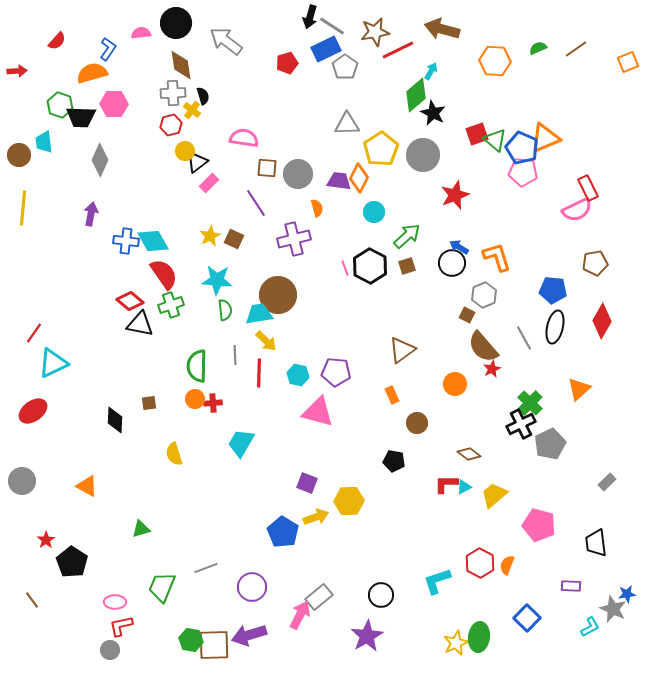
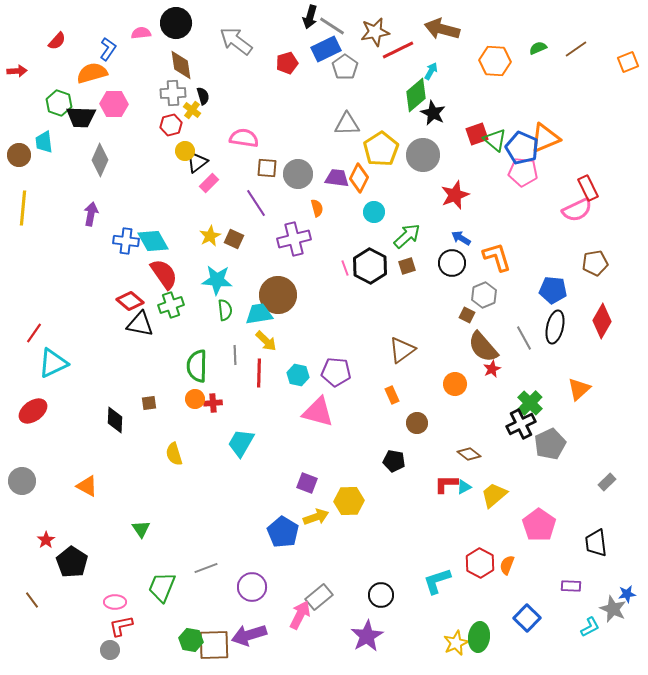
gray arrow at (226, 41): moved 10 px right
green hexagon at (60, 105): moved 1 px left, 2 px up
purple trapezoid at (339, 181): moved 2 px left, 3 px up
blue arrow at (459, 247): moved 2 px right, 9 px up
pink pentagon at (539, 525): rotated 20 degrees clockwise
green triangle at (141, 529): rotated 48 degrees counterclockwise
